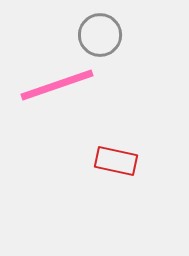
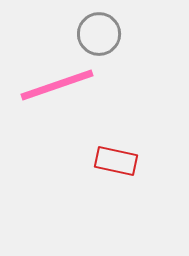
gray circle: moved 1 px left, 1 px up
